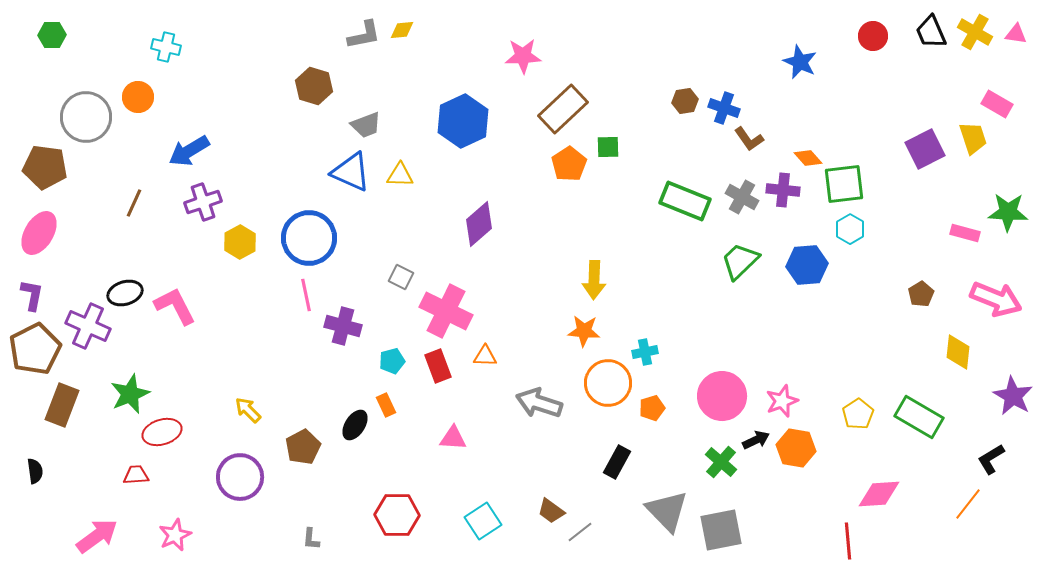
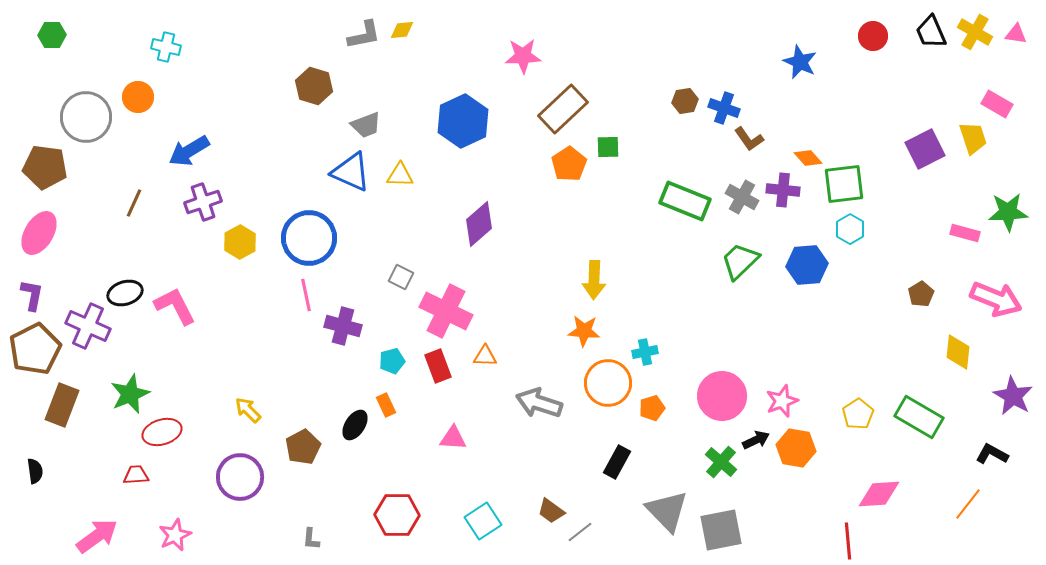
green star at (1008, 212): rotated 6 degrees counterclockwise
black L-shape at (991, 459): moved 1 px right, 5 px up; rotated 60 degrees clockwise
